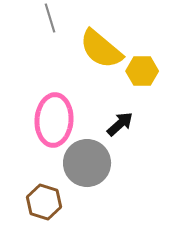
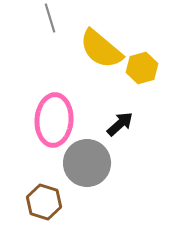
yellow hexagon: moved 3 px up; rotated 16 degrees counterclockwise
